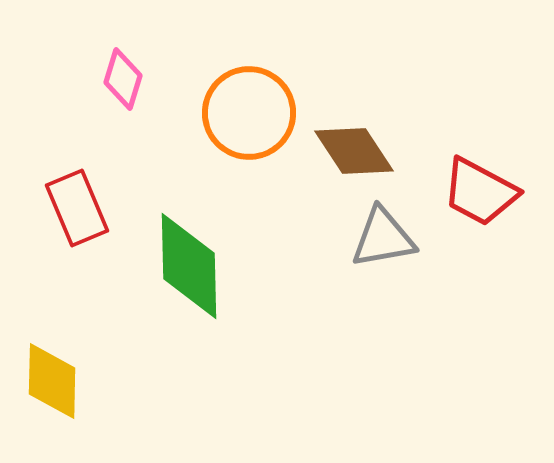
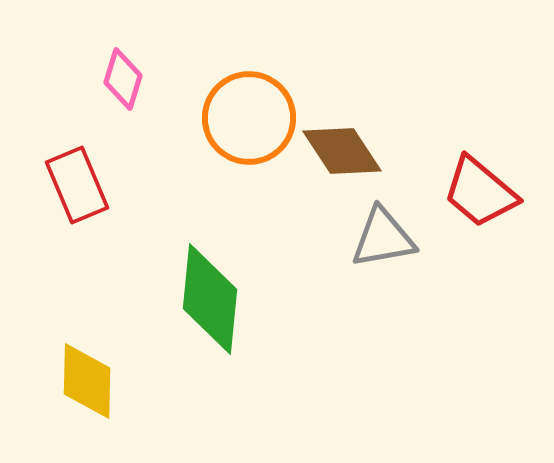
orange circle: moved 5 px down
brown diamond: moved 12 px left
red trapezoid: rotated 12 degrees clockwise
red rectangle: moved 23 px up
green diamond: moved 21 px right, 33 px down; rotated 7 degrees clockwise
yellow diamond: moved 35 px right
